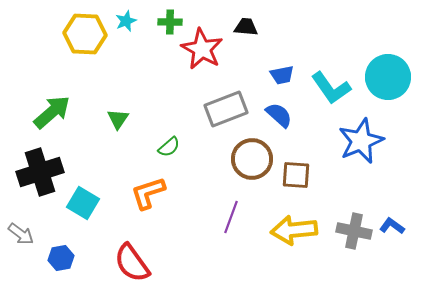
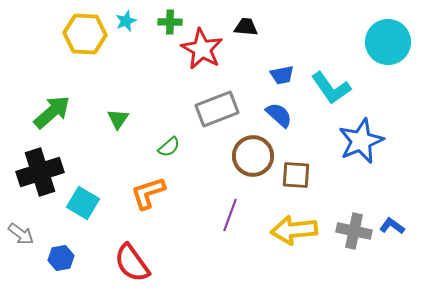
cyan circle: moved 35 px up
gray rectangle: moved 9 px left
brown circle: moved 1 px right, 3 px up
purple line: moved 1 px left, 2 px up
